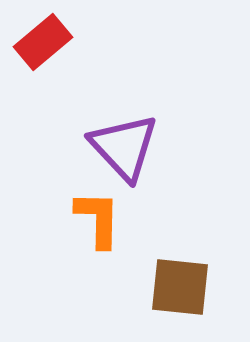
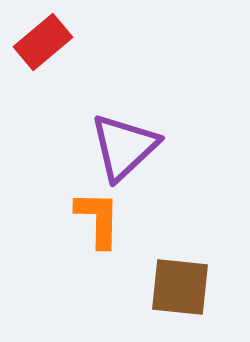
purple triangle: rotated 30 degrees clockwise
